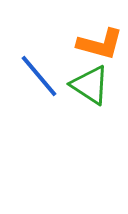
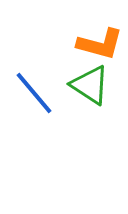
blue line: moved 5 px left, 17 px down
